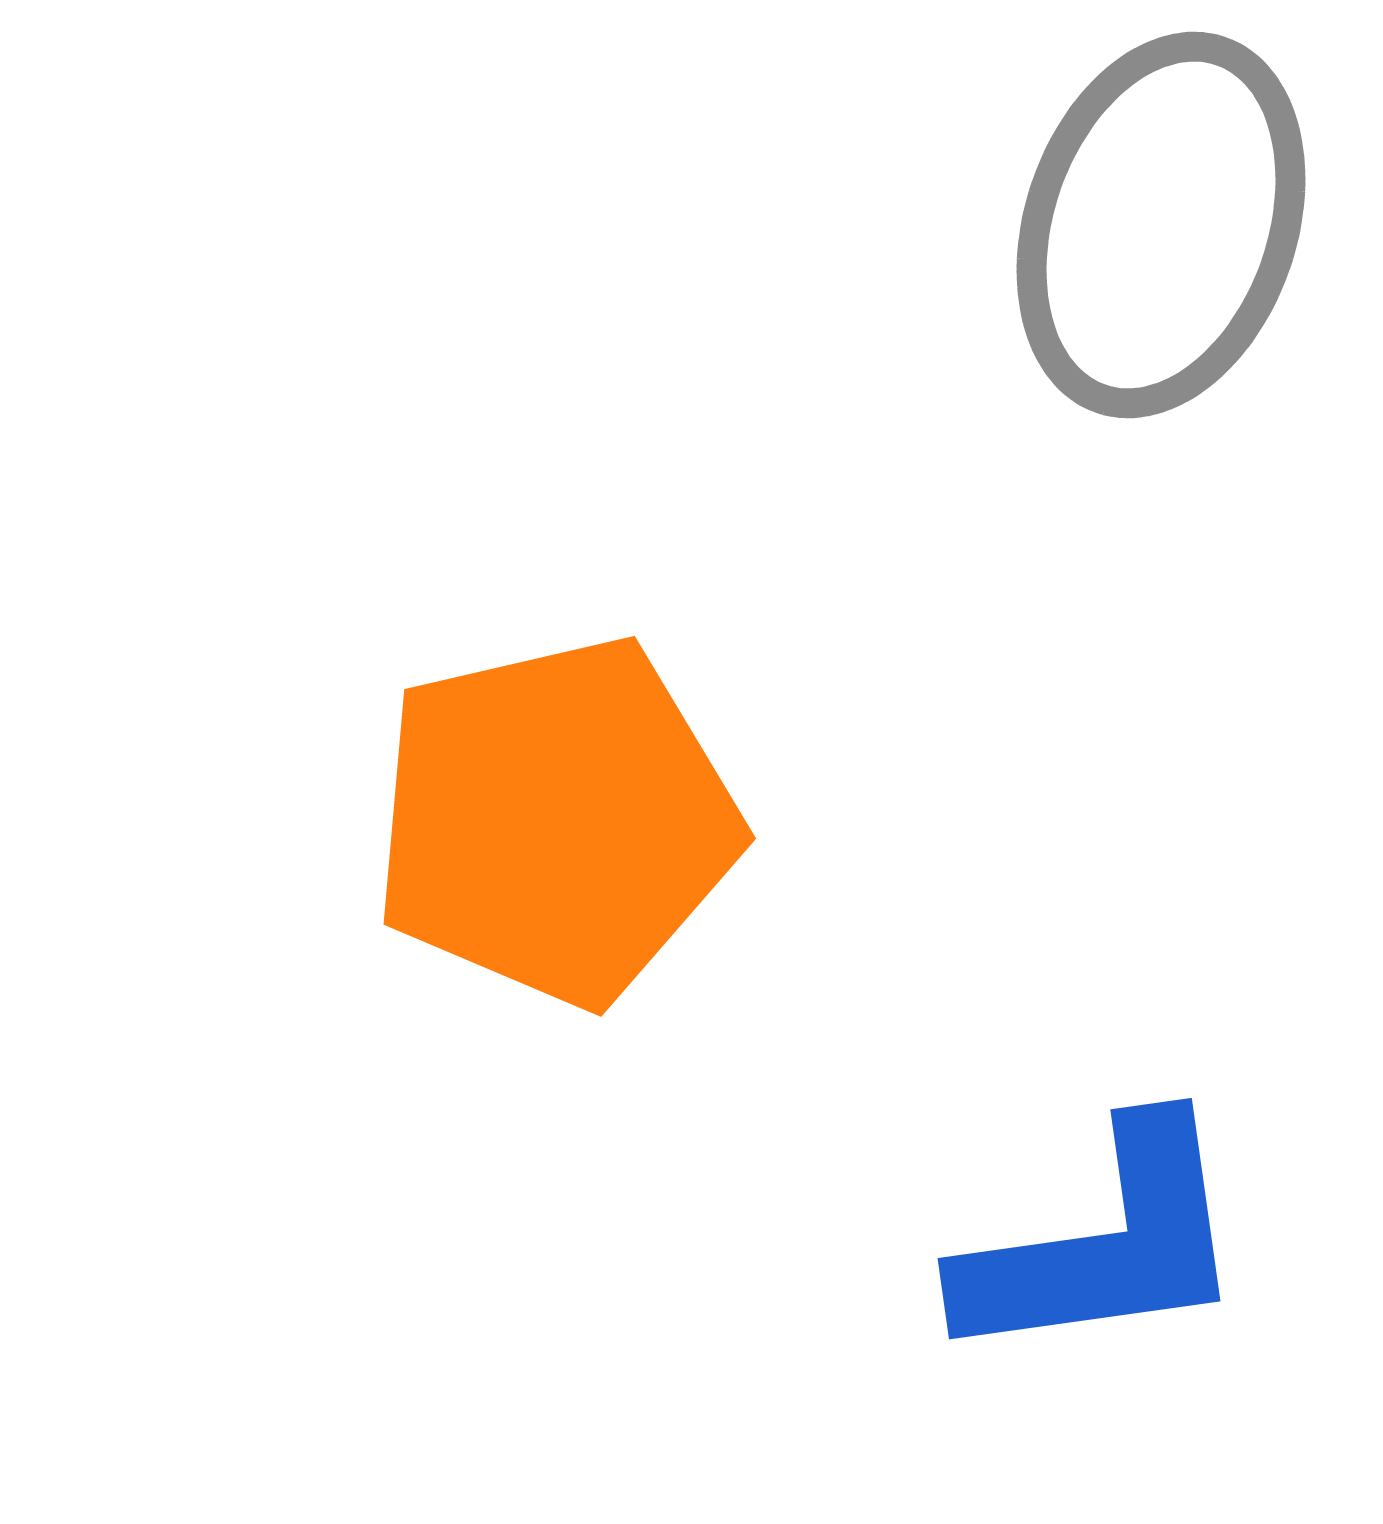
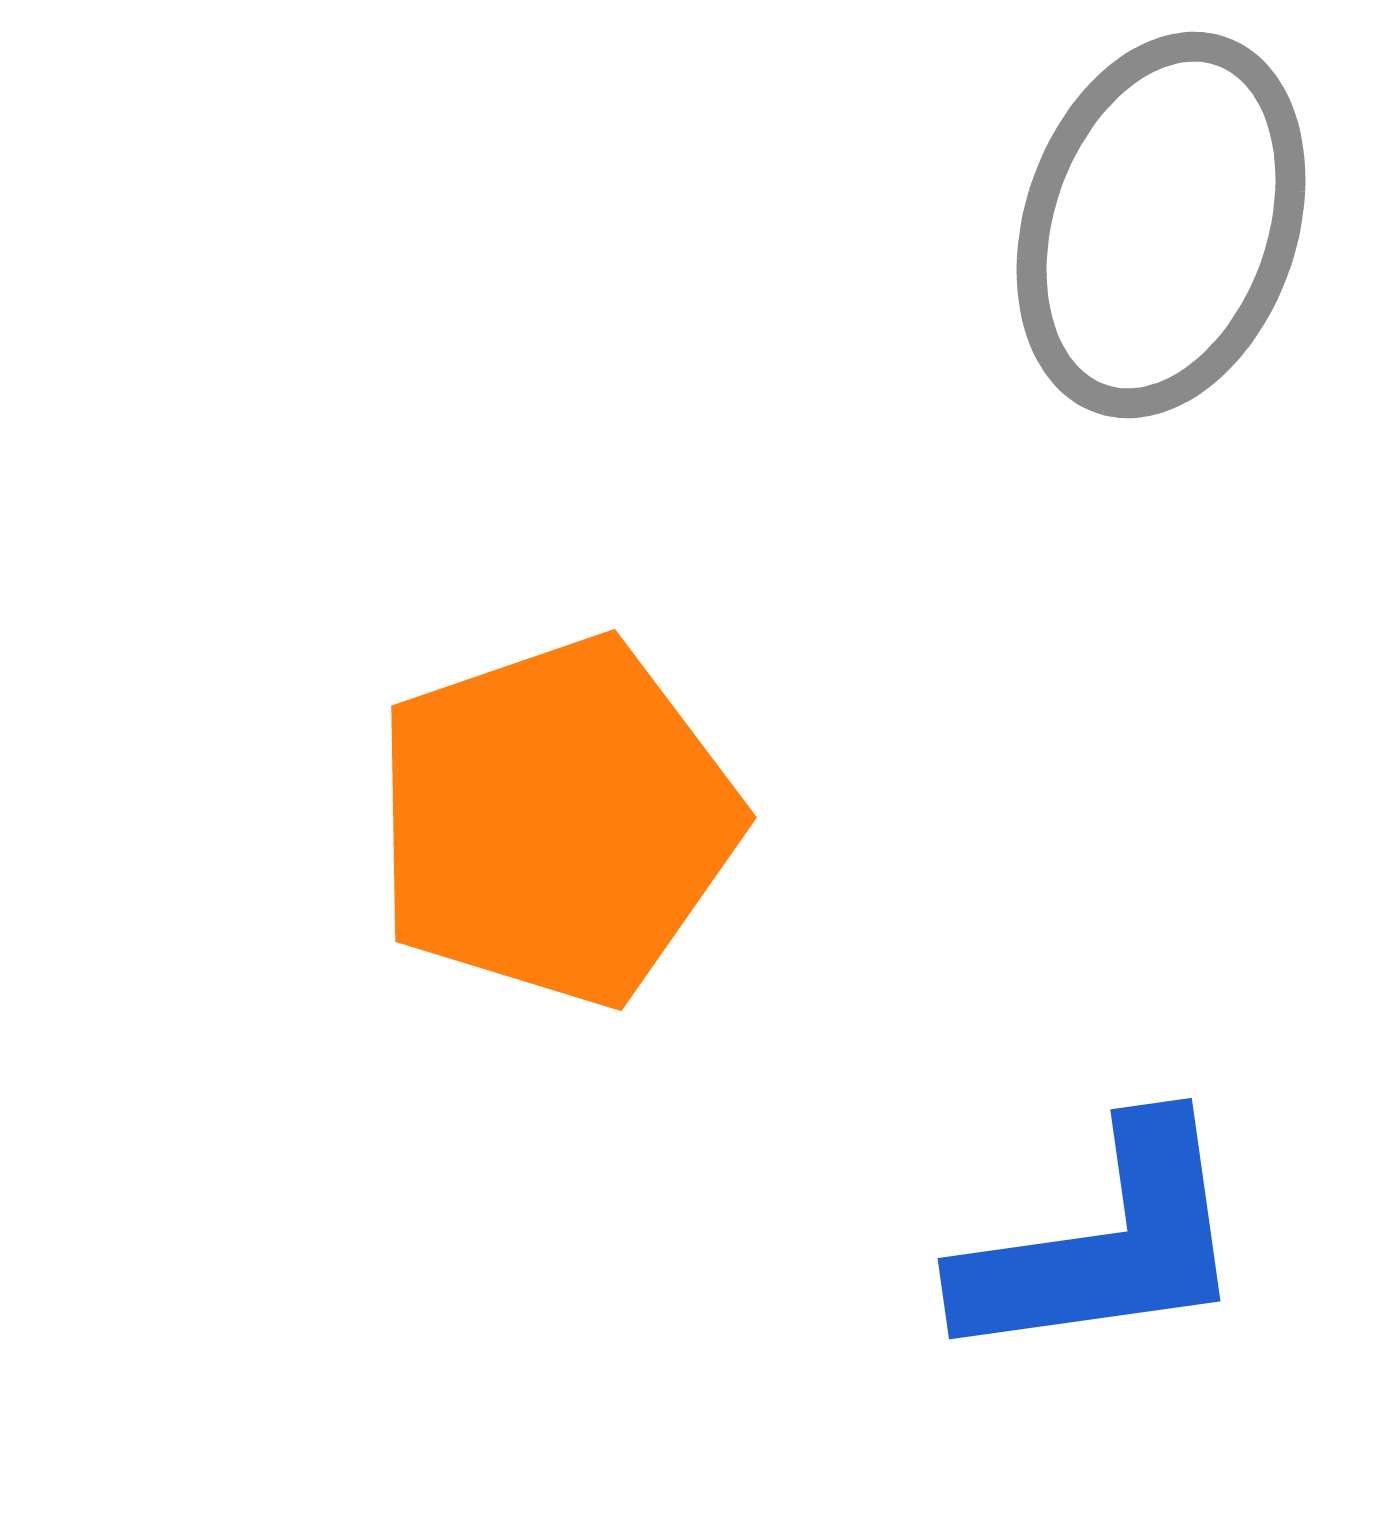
orange pentagon: rotated 6 degrees counterclockwise
